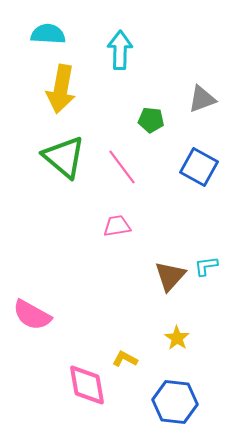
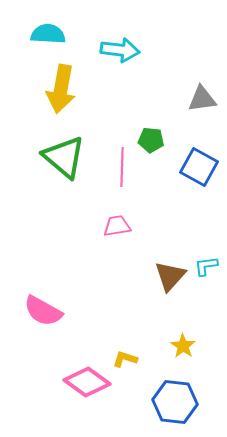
cyan arrow: rotated 96 degrees clockwise
gray triangle: rotated 12 degrees clockwise
green pentagon: moved 20 px down
pink line: rotated 39 degrees clockwise
pink semicircle: moved 11 px right, 4 px up
yellow star: moved 6 px right, 8 px down
yellow L-shape: rotated 10 degrees counterclockwise
pink diamond: moved 3 px up; rotated 45 degrees counterclockwise
